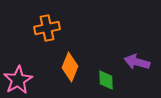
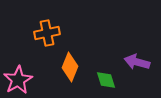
orange cross: moved 5 px down
green diamond: rotated 15 degrees counterclockwise
